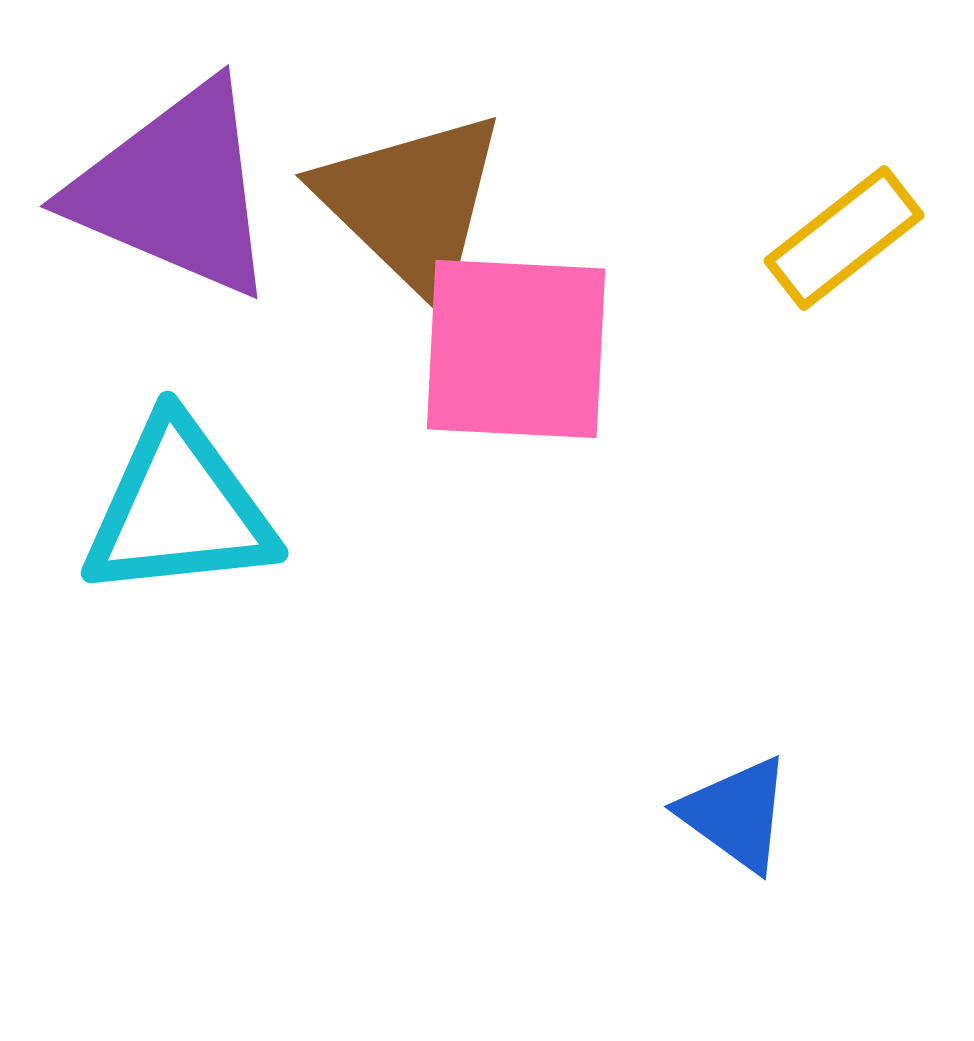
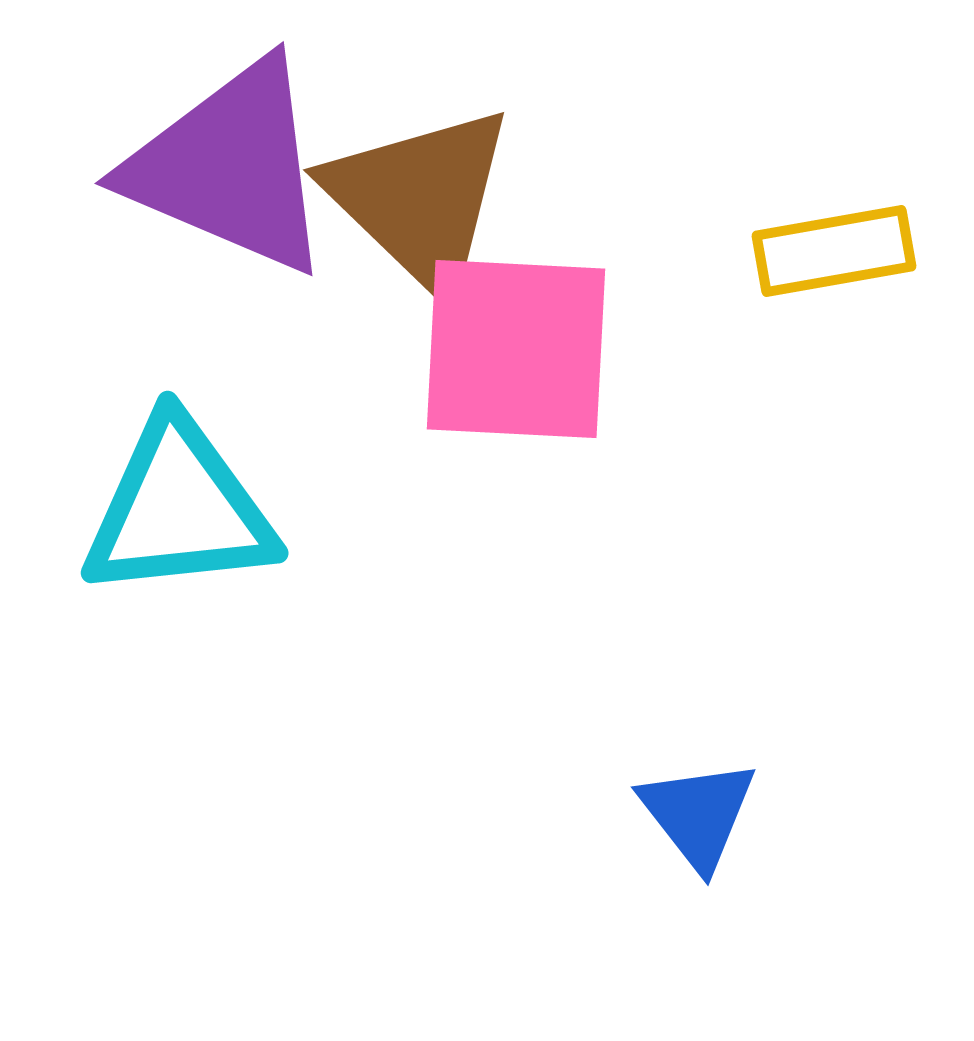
purple triangle: moved 55 px right, 23 px up
brown triangle: moved 8 px right, 5 px up
yellow rectangle: moved 10 px left, 13 px down; rotated 28 degrees clockwise
blue triangle: moved 38 px left; rotated 16 degrees clockwise
